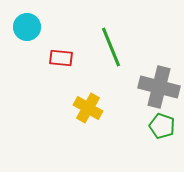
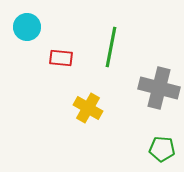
green line: rotated 33 degrees clockwise
gray cross: moved 1 px down
green pentagon: moved 23 px down; rotated 15 degrees counterclockwise
